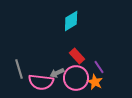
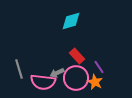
cyan diamond: rotated 15 degrees clockwise
pink semicircle: moved 2 px right
